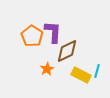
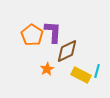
orange pentagon: moved 1 px up
